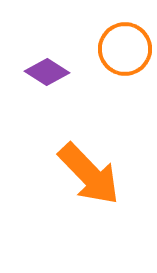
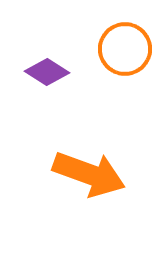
orange arrow: rotated 26 degrees counterclockwise
